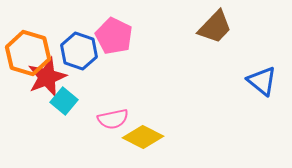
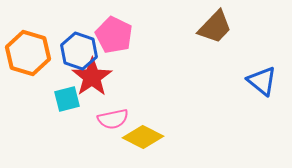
pink pentagon: moved 1 px up
red star: moved 45 px right; rotated 12 degrees counterclockwise
cyan square: moved 3 px right, 2 px up; rotated 36 degrees clockwise
